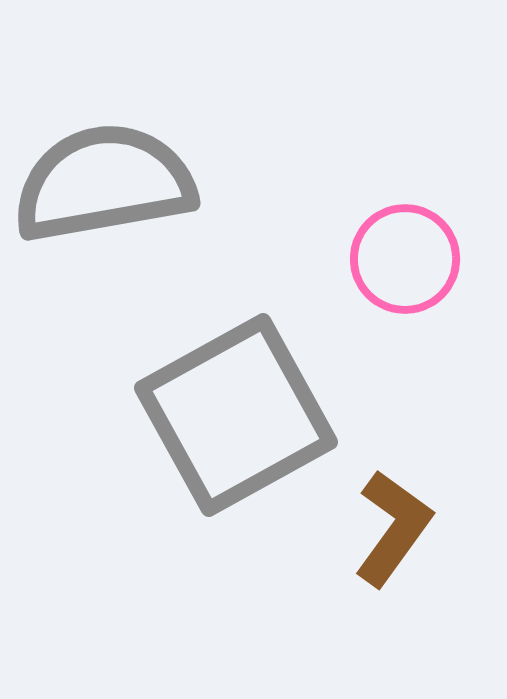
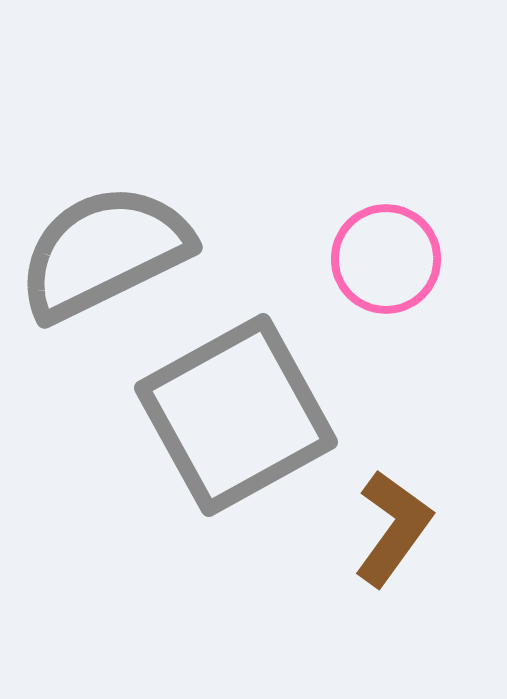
gray semicircle: moved 69 px down; rotated 16 degrees counterclockwise
pink circle: moved 19 px left
